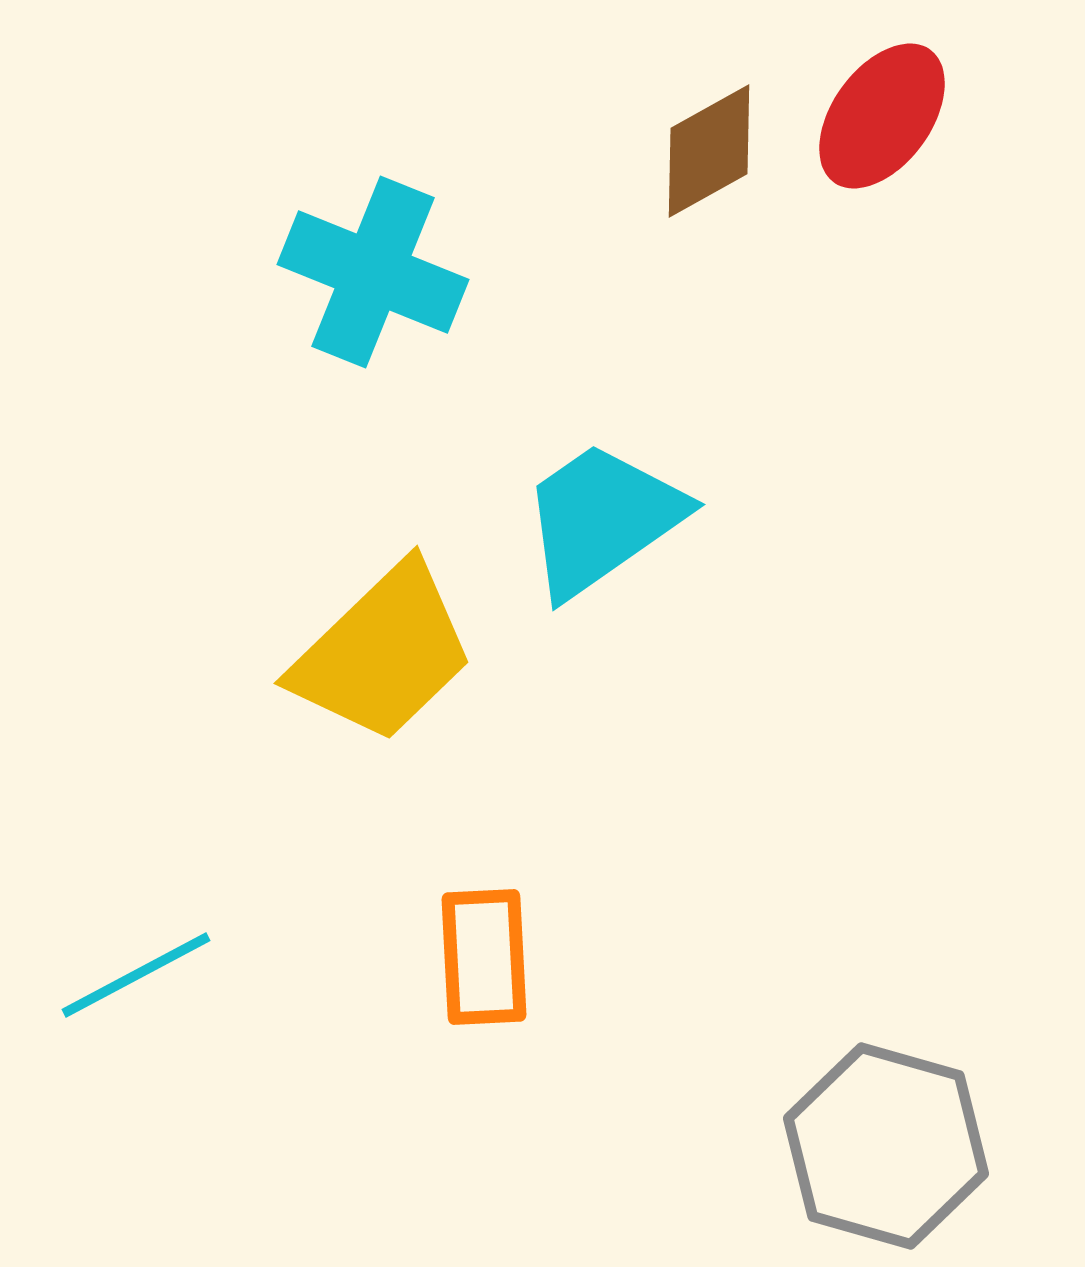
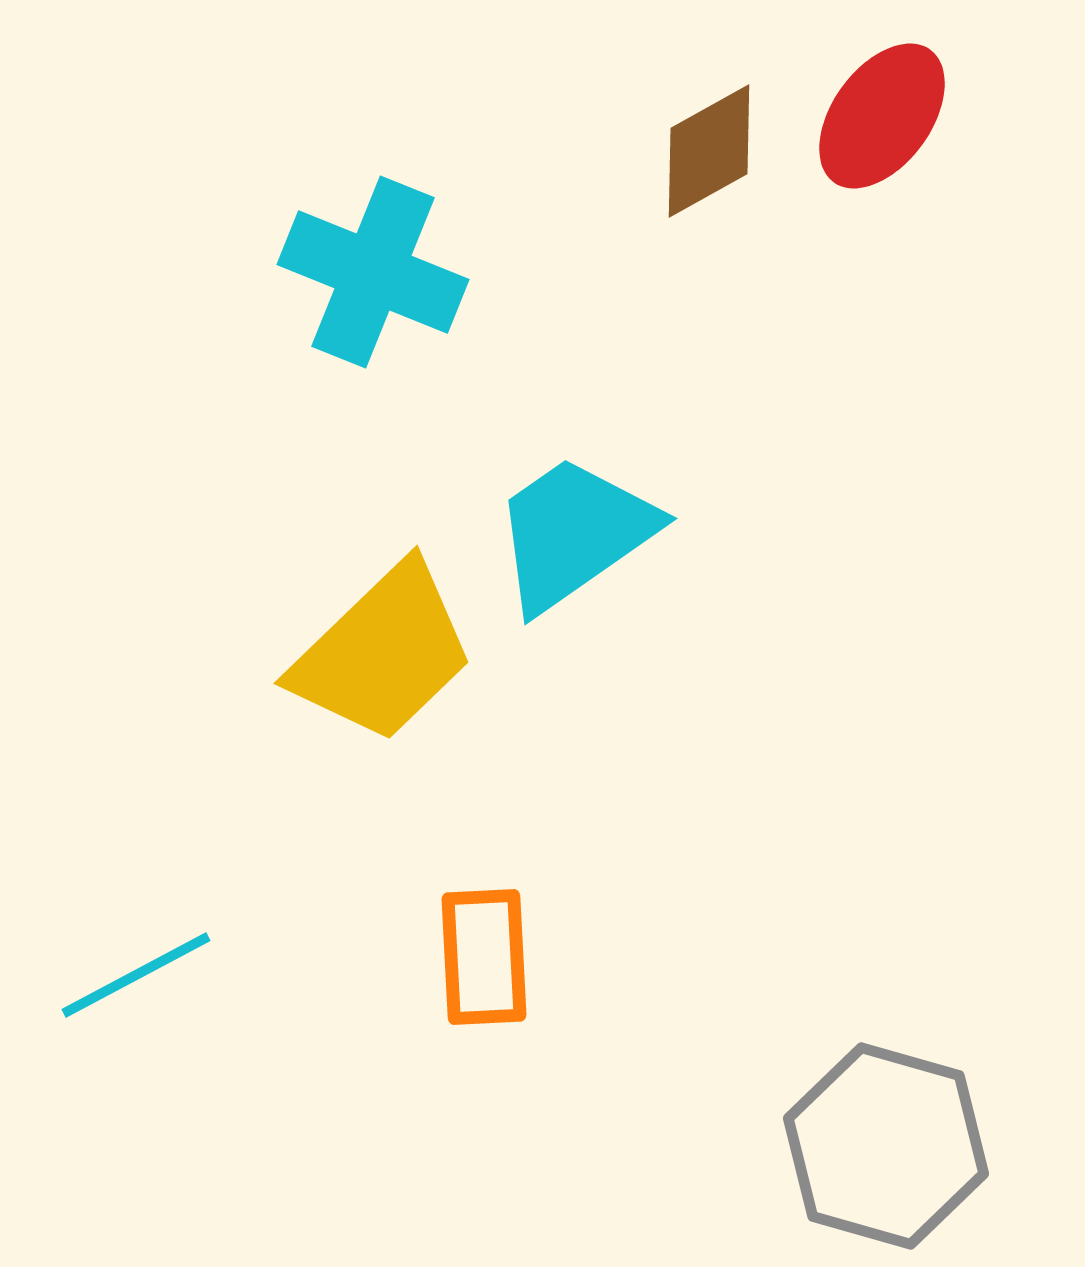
cyan trapezoid: moved 28 px left, 14 px down
